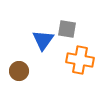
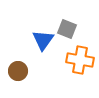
gray square: rotated 12 degrees clockwise
brown circle: moved 1 px left
